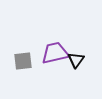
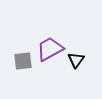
purple trapezoid: moved 5 px left, 4 px up; rotated 16 degrees counterclockwise
